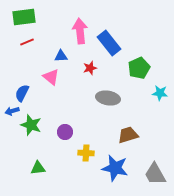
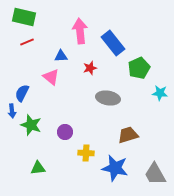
green rectangle: rotated 20 degrees clockwise
blue rectangle: moved 4 px right
blue arrow: rotated 80 degrees counterclockwise
